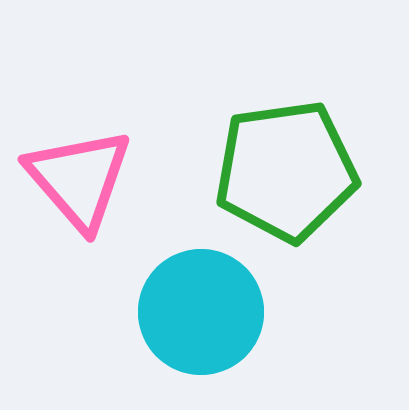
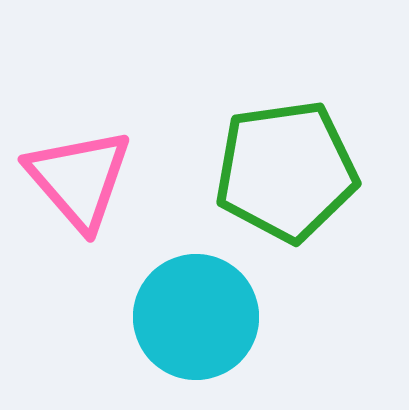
cyan circle: moved 5 px left, 5 px down
